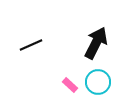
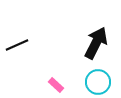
black line: moved 14 px left
pink rectangle: moved 14 px left
